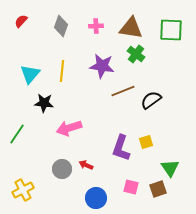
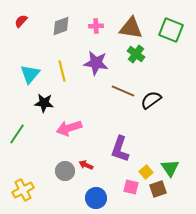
gray diamond: rotated 50 degrees clockwise
green square: rotated 20 degrees clockwise
purple star: moved 6 px left, 3 px up
yellow line: rotated 20 degrees counterclockwise
brown line: rotated 45 degrees clockwise
yellow square: moved 30 px down; rotated 24 degrees counterclockwise
purple L-shape: moved 1 px left, 1 px down
gray circle: moved 3 px right, 2 px down
